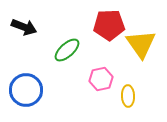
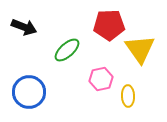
yellow triangle: moved 1 px left, 5 px down
blue circle: moved 3 px right, 2 px down
